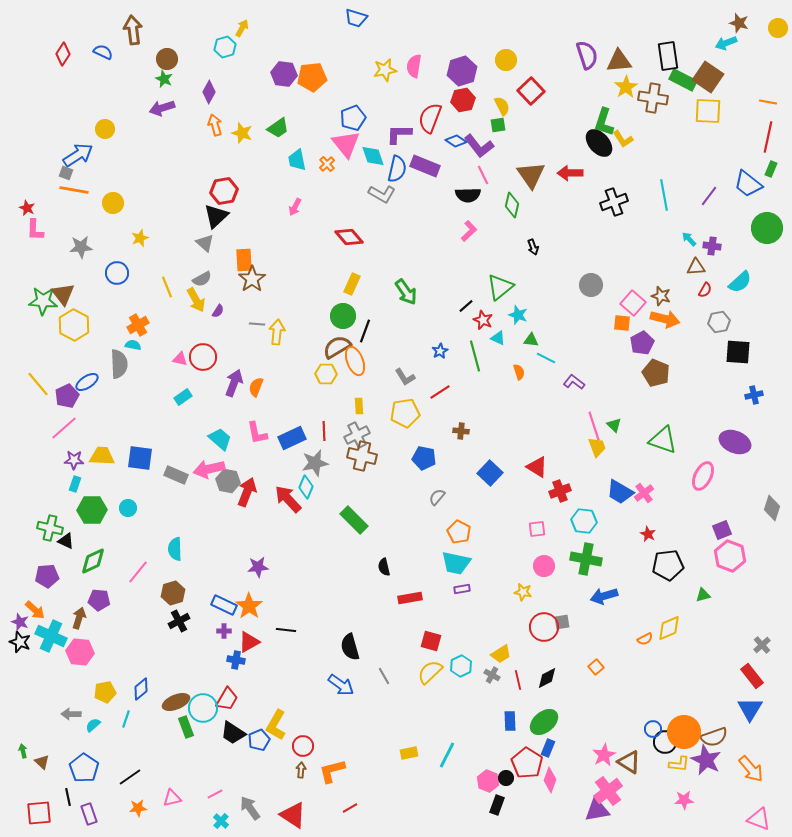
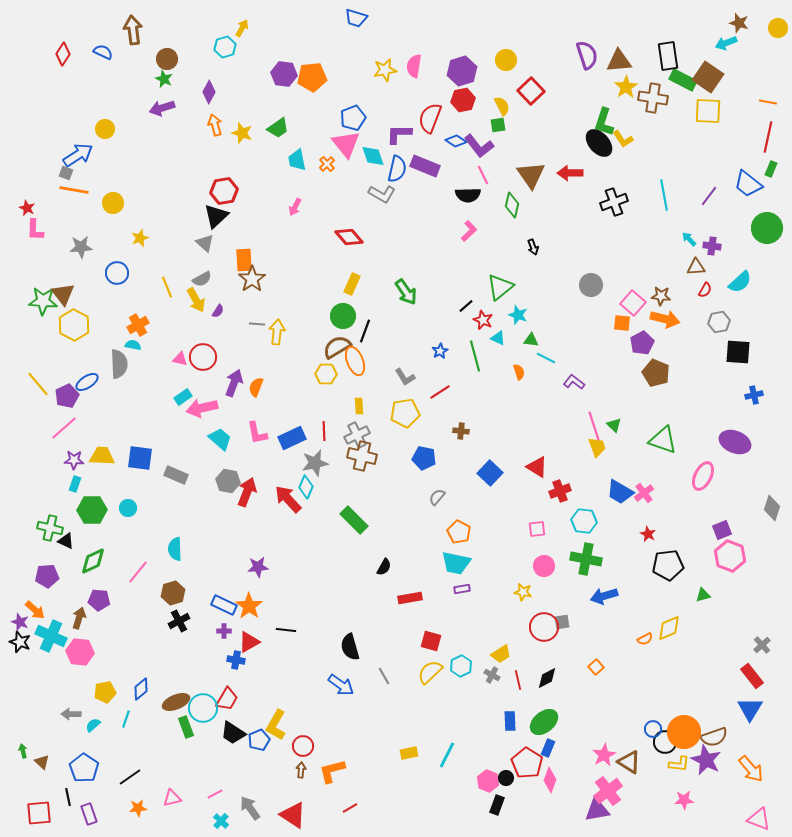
brown star at (661, 296): rotated 12 degrees counterclockwise
pink arrow at (209, 469): moved 7 px left, 61 px up
black semicircle at (384, 567): rotated 138 degrees counterclockwise
